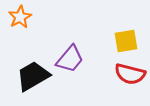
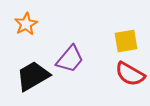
orange star: moved 6 px right, 7 px down
red semicircle: rotated 16 degrees clockwise
